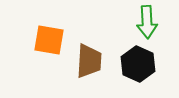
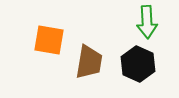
brown trapezoid: moved 1 px down; rotated 6 degrees clockwise
